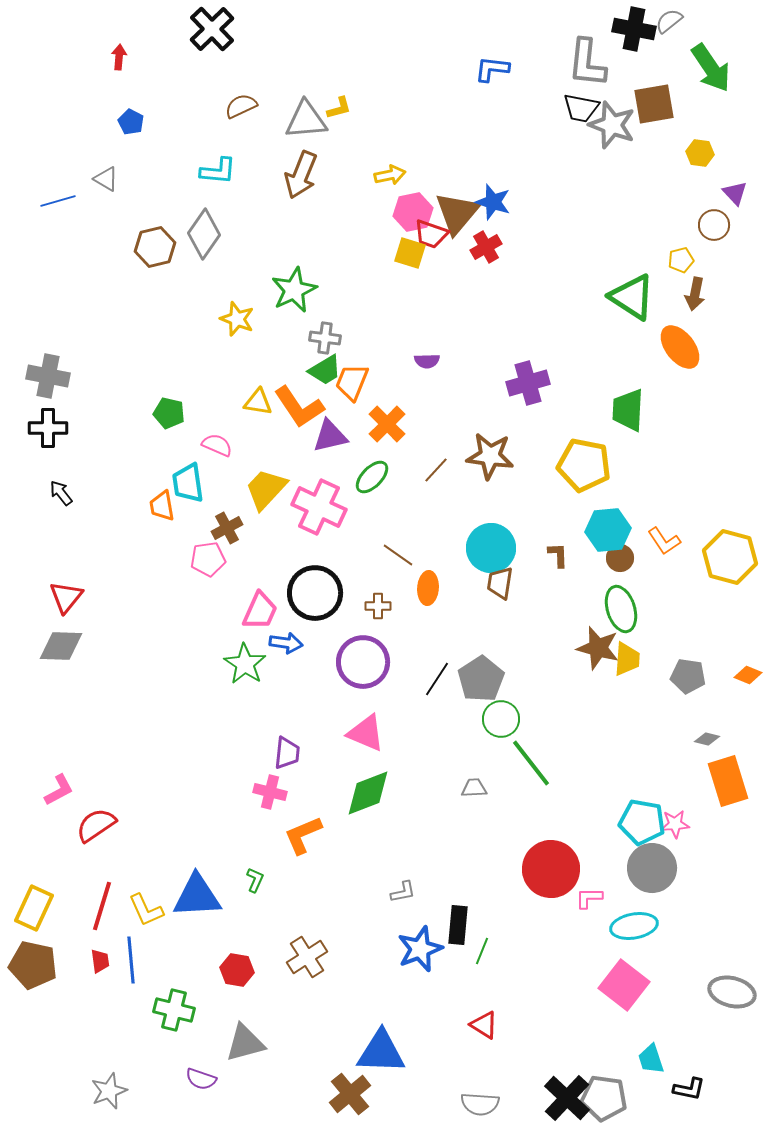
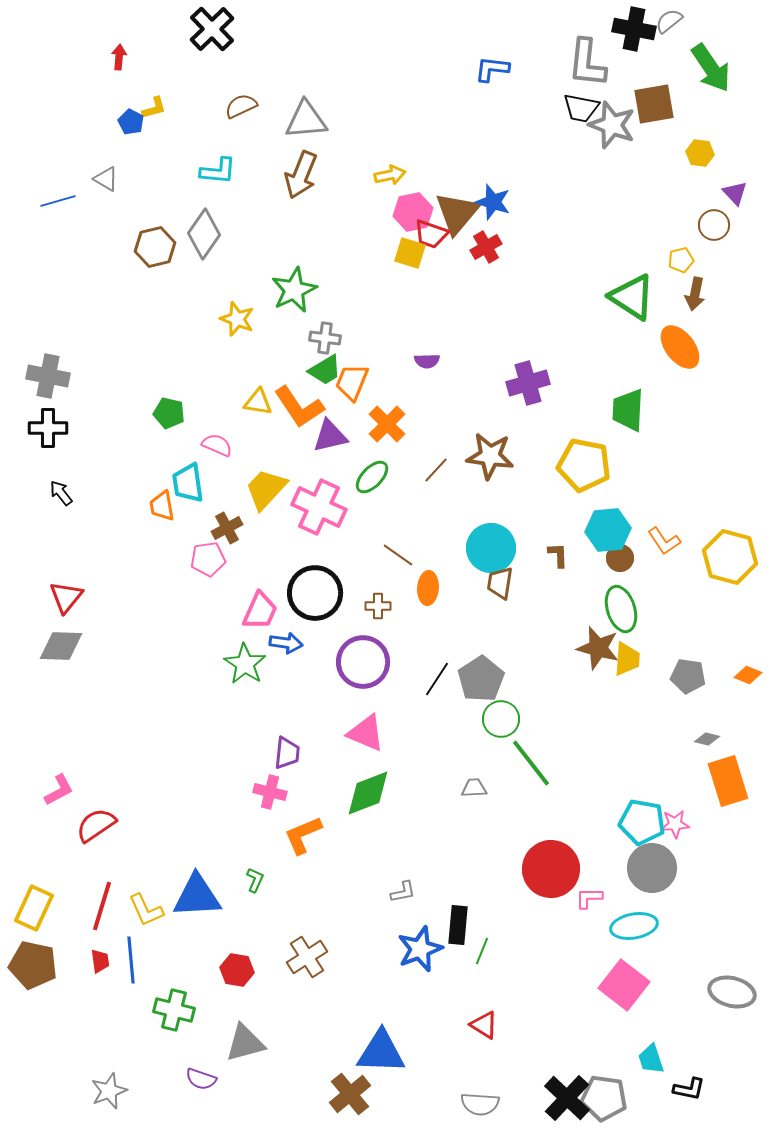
yellow L-shape at (339, 108): moved 185 px left
